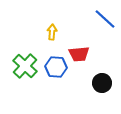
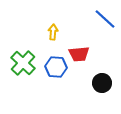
yellow arrow: moved 1 px right
green cross: moved 2 px left, 3 px up
